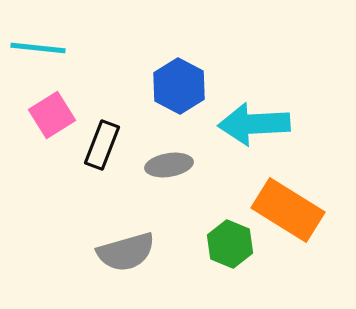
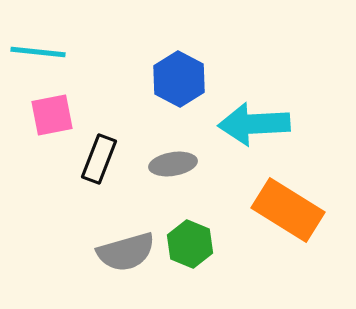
cyan line: moved 4 px down
blue hexagon: moved 7 px up
pink square: rotated 21 degrees clockwise
black rectangle: moved 3 px left, 14 px down
gray ellipse: moved 4 px right, 1 px up
green hexagon: moved 40 px left
